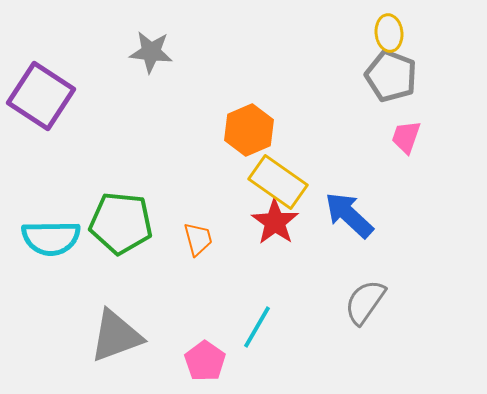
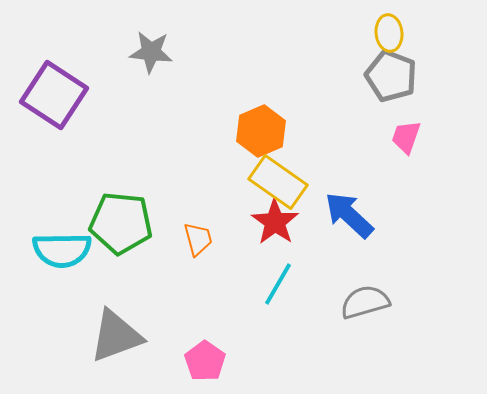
purple square: moved 13 px right, 1 px up
orange hexagon: moved 12 px right, 1 px down
cyan semicircle: moved 11 px right, 12 px down
gray semicircle: rotated 39 degrees clockwise
cyan line: moved 21 px right, 43 px up
